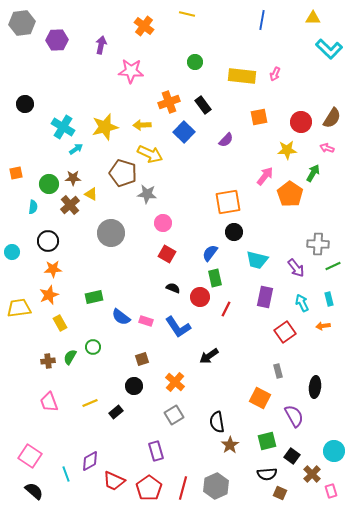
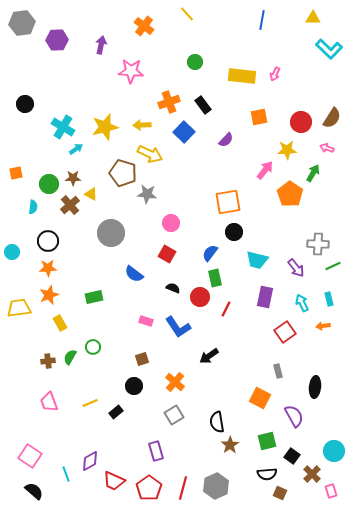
yellow line at (187, 14): rotated 35 degrees clockwise
pink arrow at (265, 176): moved 6 px up
pink circle at (163, 223): moved 8 px right
orange star at (53, 269): moved 5 px left, 1 px up
blue semicircle at (121, 317): moved 13 px right, 43 px up
